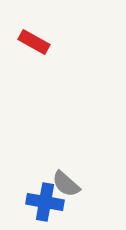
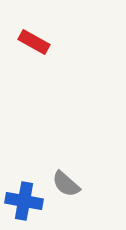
blue cross: moved 21 px left, 1 px up
